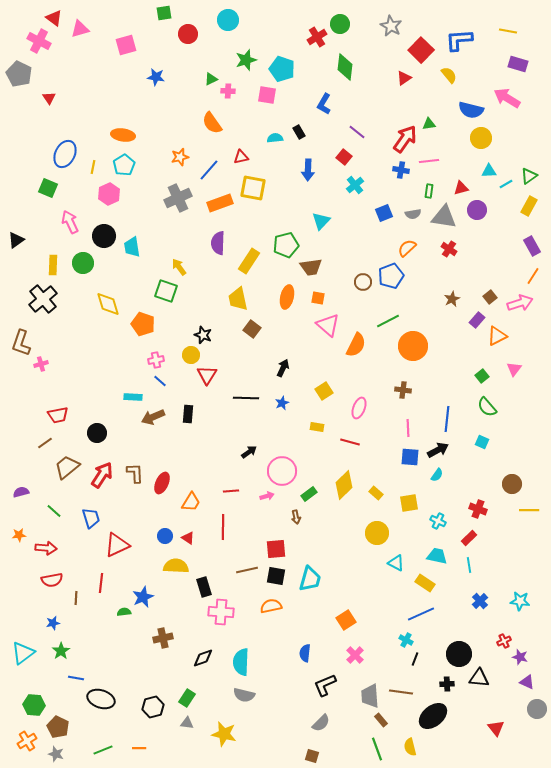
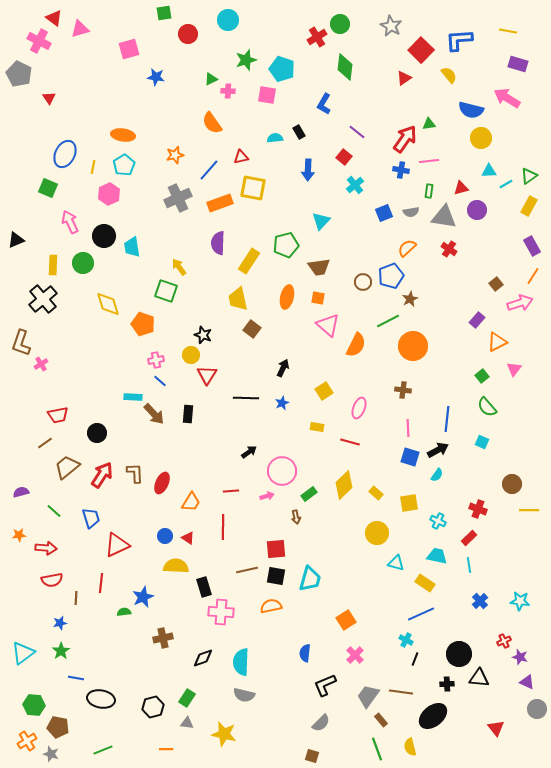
pink square at (126, 45): moved 3 px right, 4 px down
orange star at (180, 157): moved 5 px left, 2 px up
gray semicircle at (413, 214): moved 2 px left, 2 px up
black triangle at (16, 240): rotated 12 degrees clockwise
brown trapezoid at (311, 267): moved 8 px right
brown square at (490, 297): moved 6 px right, 13 px up
brown star at (452, 299): moved 42 px left
orange triangle at (497, 336): moved 6 px down
pink cross at (41, 364): rotated 16 degrees counterclockwise
brown arrow at (153, 417): moved 1 px right, 3 px up; rotated 110 degrees counterclockwise
blue square at (410, 457): rotated 12 degrees clockwise
cyan triangle at (396, 563): rotated 12 degrees counterclockwise
blue star at (53, 623): moved 7 px right
gray trapezoid at (370, 696): moved 2 px left; rotated 40 degrees clockwise
black ellipse at (101, 699): rotated 8 degrees counterclockwise
brown pentagon at (58, 727): rotated 15 degrees counterclockwise
orange line at (139, 748): moved 27 px right, 1 px down
gray star at (56, 754): moved 5 px left
